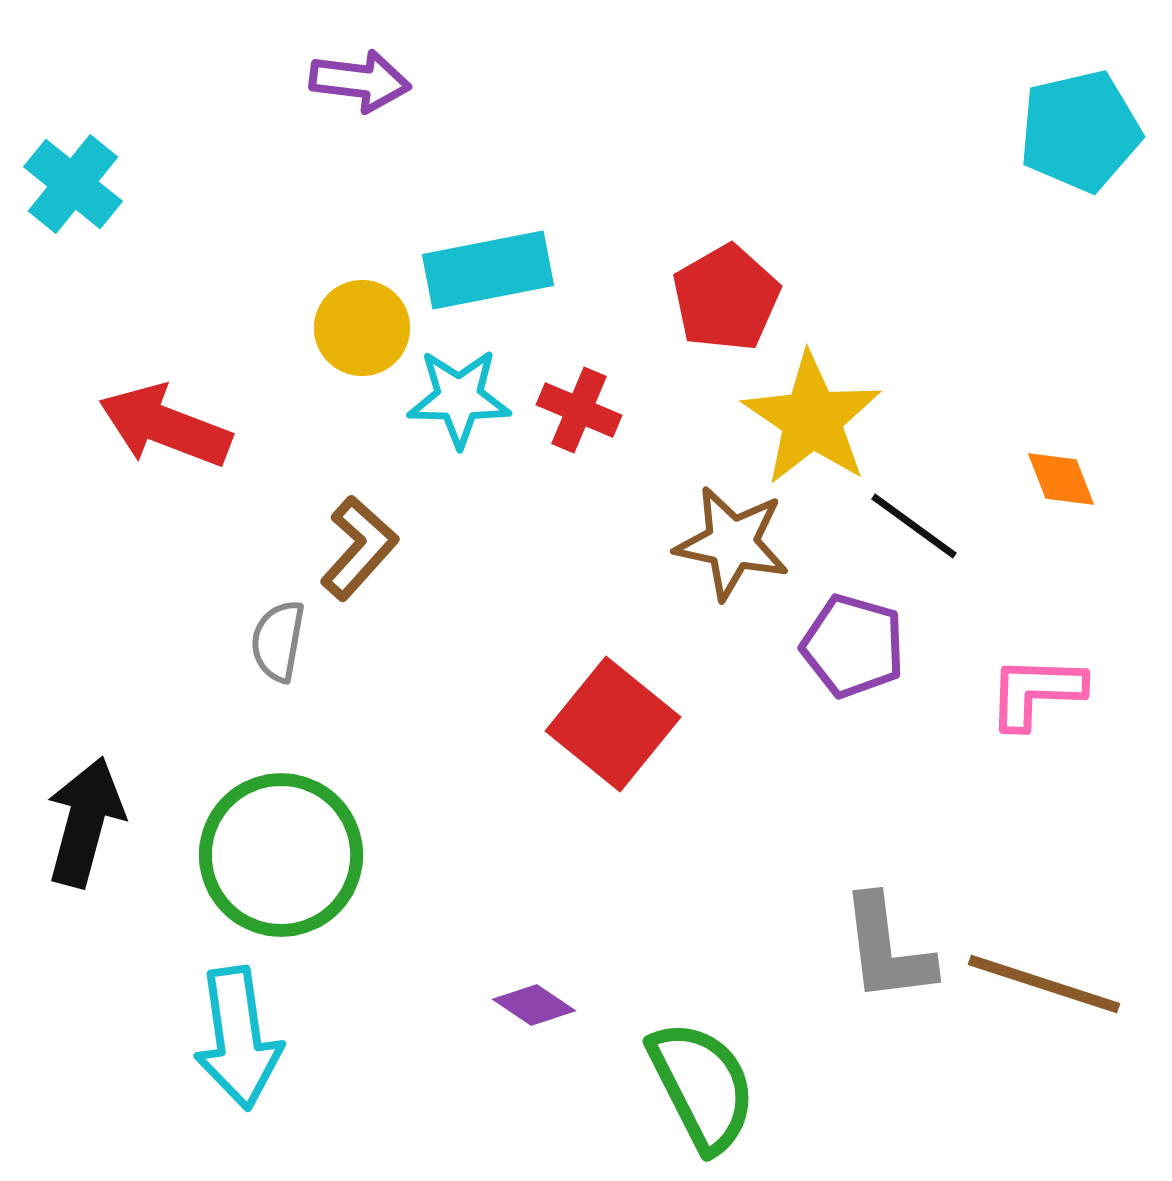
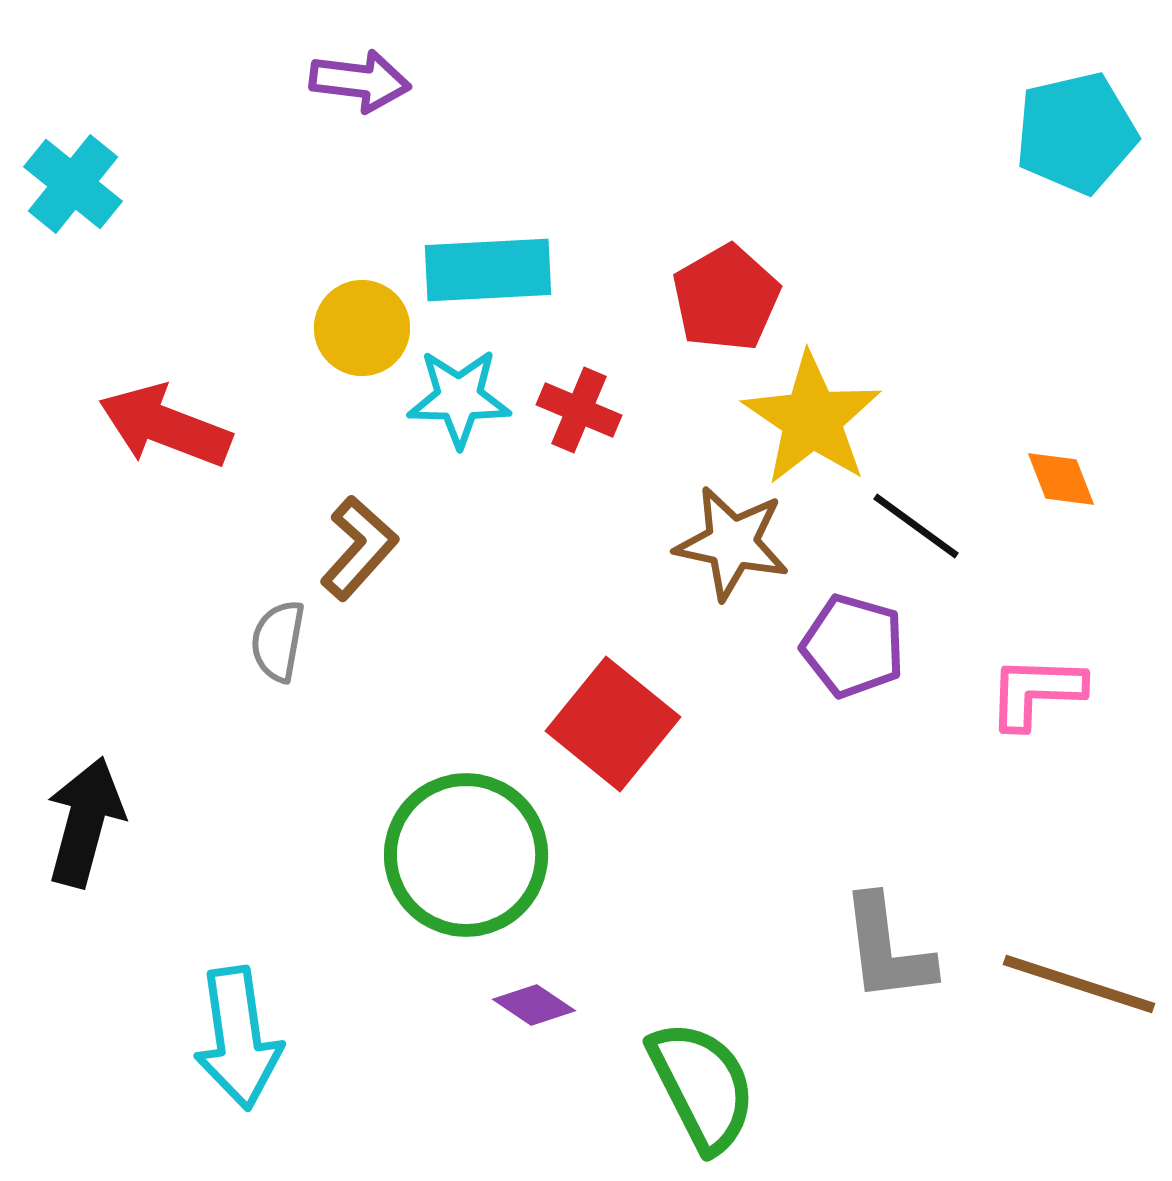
cyan pentagon: moved 4 px left, 2 px down
cyan rectangle: rotated 8 degrees clockwise
black line: moved 2 px right
green circle: moved 185 px right
brown line: moved 35 px right
